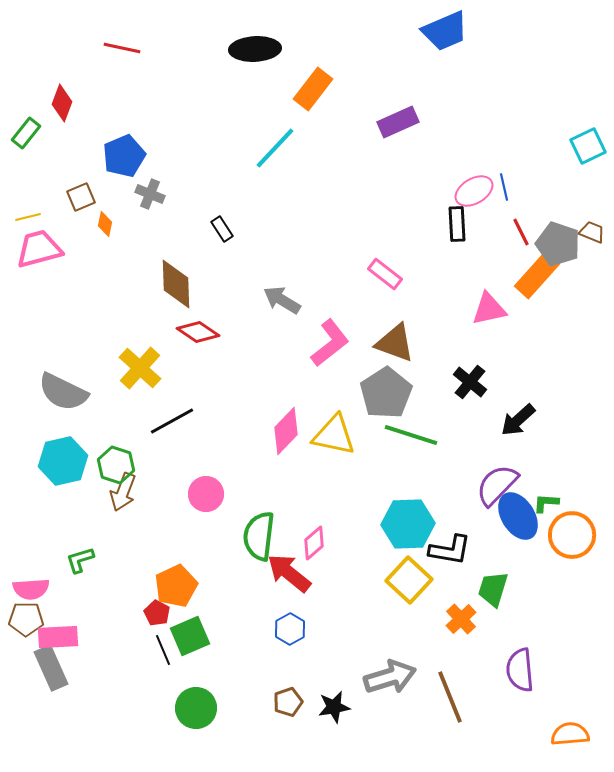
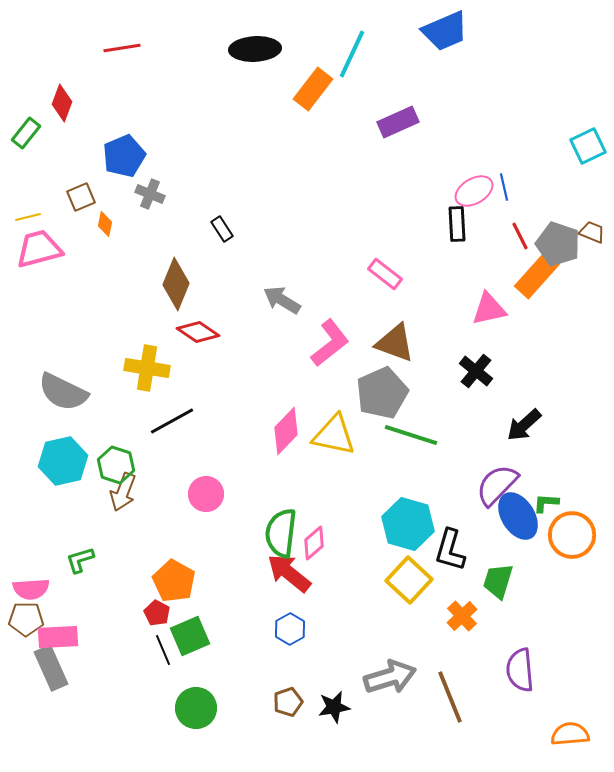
red line at (122, 48): rotated 21 degrees counterclockwise
cyan line at (275, 148): moved 77 px right, 94 px up; rotated 18 degrees counterclockwise
red line at (521, 232): moved 1 px left, 4 px down
brown diamond at (176, 284): rotated 24 degrees clockwise
yellow cross at (140, 368): moved 7 px right; rotated 33 degrees counterclockwise
black cross at (470, 382): moved 6 px right, 11 px up
gray pentagon at (386, 393): moved 4 px left; rotated 9 degrees clockwise
black arrow at (518, 420): moved 6 px right, 5 px down
cyan hexagon at (408, 524): rotated 18 degrees clockwise
green semicircle at (259, 536): moved 22 px right, 3 px up
black L-shape at (450, 550): rotated 96 degrees clockwise
orange pentagon at (176, 586): moved 2 px left, 5 px up; rotated 18 degrees counterclockwise
green trapezoid at (493, 589): moved 5 px right, 8 px up
orange cross at (461, 619): moved 1 px right, 3 px up
